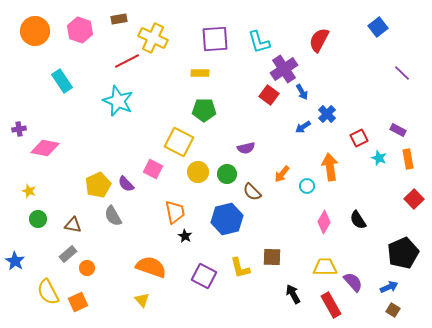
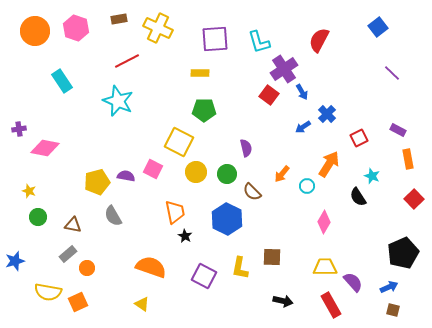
pink hexagon at (80, 30): moved 4 px left, 2 px up
yellow cross at (153, 38): moved 5 px right, 10 px up
purple line at (402, 73): moved 10 px left
purple semicircle at (246, 148): rotated 90 degrees counterclockwise
cyan star at (379, 158): moved 7 px left, 18 px down
orange arrow at (330, 167): moved 1 px left, 3 px up; rotated 40 degrees clockwise
yellow circle at (198, 172): moved 2 px left
purple semicircle at (126, 184): moved 8 px up; rotated 144 degrees clockwise
yellow pentagon at (98, 185): moved 1 px left, 3 px up; rotated 10 degrees clockwise
green circle at (38, 219): moved 2 px up
blue hexagon at (227, 219): rotated 20 degrees counterclockwise
black semicircle at (358, 220): moved 23 px up
blue star at (15, 261): rotated 24 degrees clockwise
yellow L-shape at (240, 268): rotated 25 degrees clockwise
yellow semicircle at (48, 292): rotated 52 degrees counterclockwise
black arrow at (293, 294): moved 10 px left, 7 px down; rotated 132 degrees clockwise
yellow triangle at (142, 300): moved 4 px down; rotated 14 degrees counterclockwise
brown square at (393, 310): rotated 16 degrees counterclockwise
